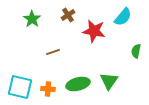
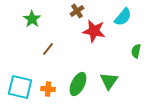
brown cross: moved 9 px right, 4 px up
brown line: moved 5 px left, 3 px up; rotated 32 degrees counterclockwise
green ellipse: rotated 50 degrees counterclockwise
